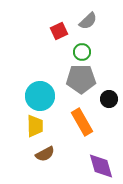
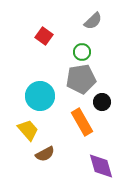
gray semicircle: moved 5 px right
red square: moved 15 px left, 5 px down; rotated 30 degrees counterclockwise
gray pentagon: rotated 8 degrees counterclockwise
black circle: moved 7 px left, 3 px down
yellow trapezoid: moved 7 px left, 4 px down; rotated 40 degrees counterclockwise
